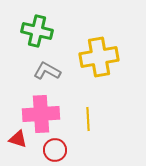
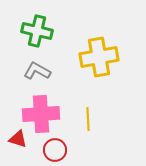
gray L-shape: moved 10 px left
